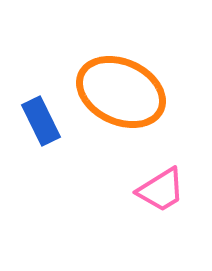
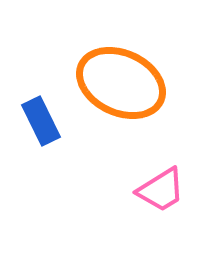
orange ellipse: moved 9 px up
